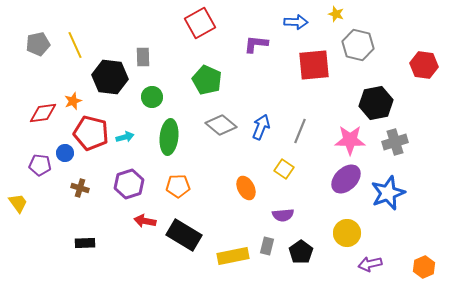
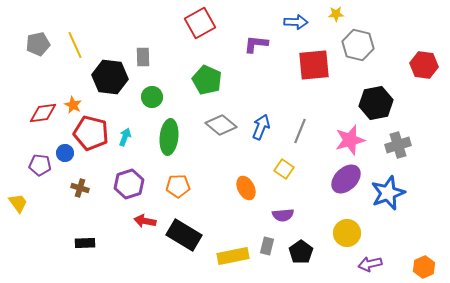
yellow star at (336, 14): rotated 21 degrees counterclockwise
orange star at (73, 101): moved 4 px down; rotated 24 degrees counterclockwise
cyan arrow at (125, 137): rotated 54 degrees counterclockwise
pink star at (350, 140): rotated 16 degrees counterclockwise
gray cross at (395, 142): moved 3 px right, 3 px down
